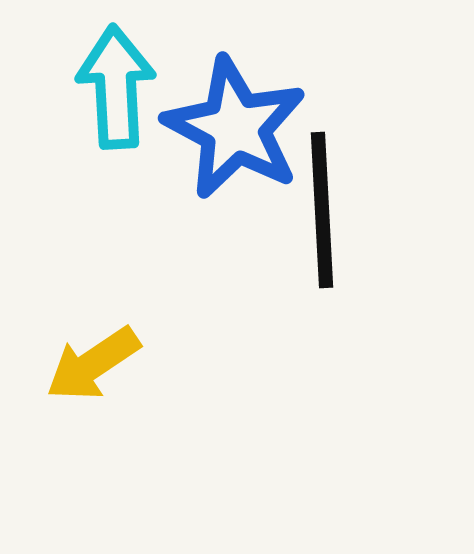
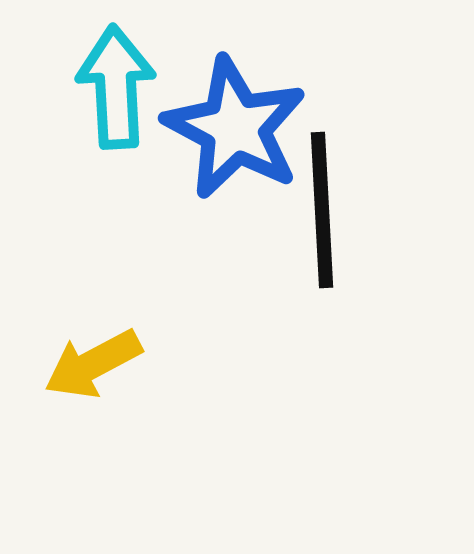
yellow arrow: rotated 6 degrees clockwise
